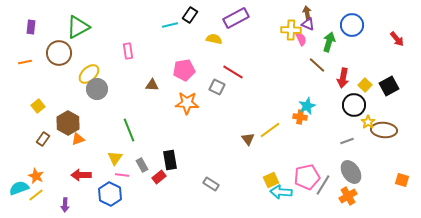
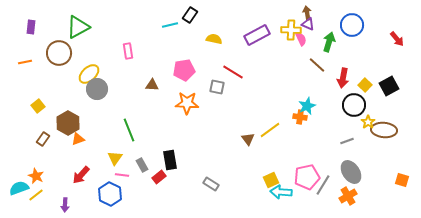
purple rectangle at (236, 18): moved 21 px right, 17 px down
gray square at (217, 87): rotated 14 degrees counterclockwise
red arrow at (81, 175): rotated 48 degrees counterclockwise
